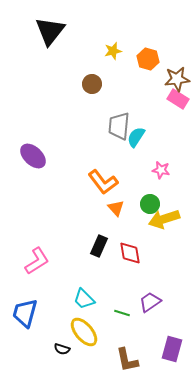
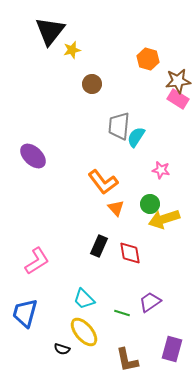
yellow star: moved 41 px left, 1 px up
brown star: moved 1 px right, 2 px down
